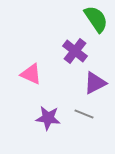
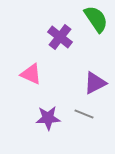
purple cross: moved 15 px left, 14 px up
purple star: rotated 10 degrees counterclockwise
